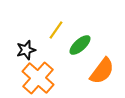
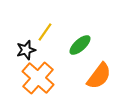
yellow line: moved 11 px left, 2 px down
orange semicircle: moved 3 px left, 5 px down
